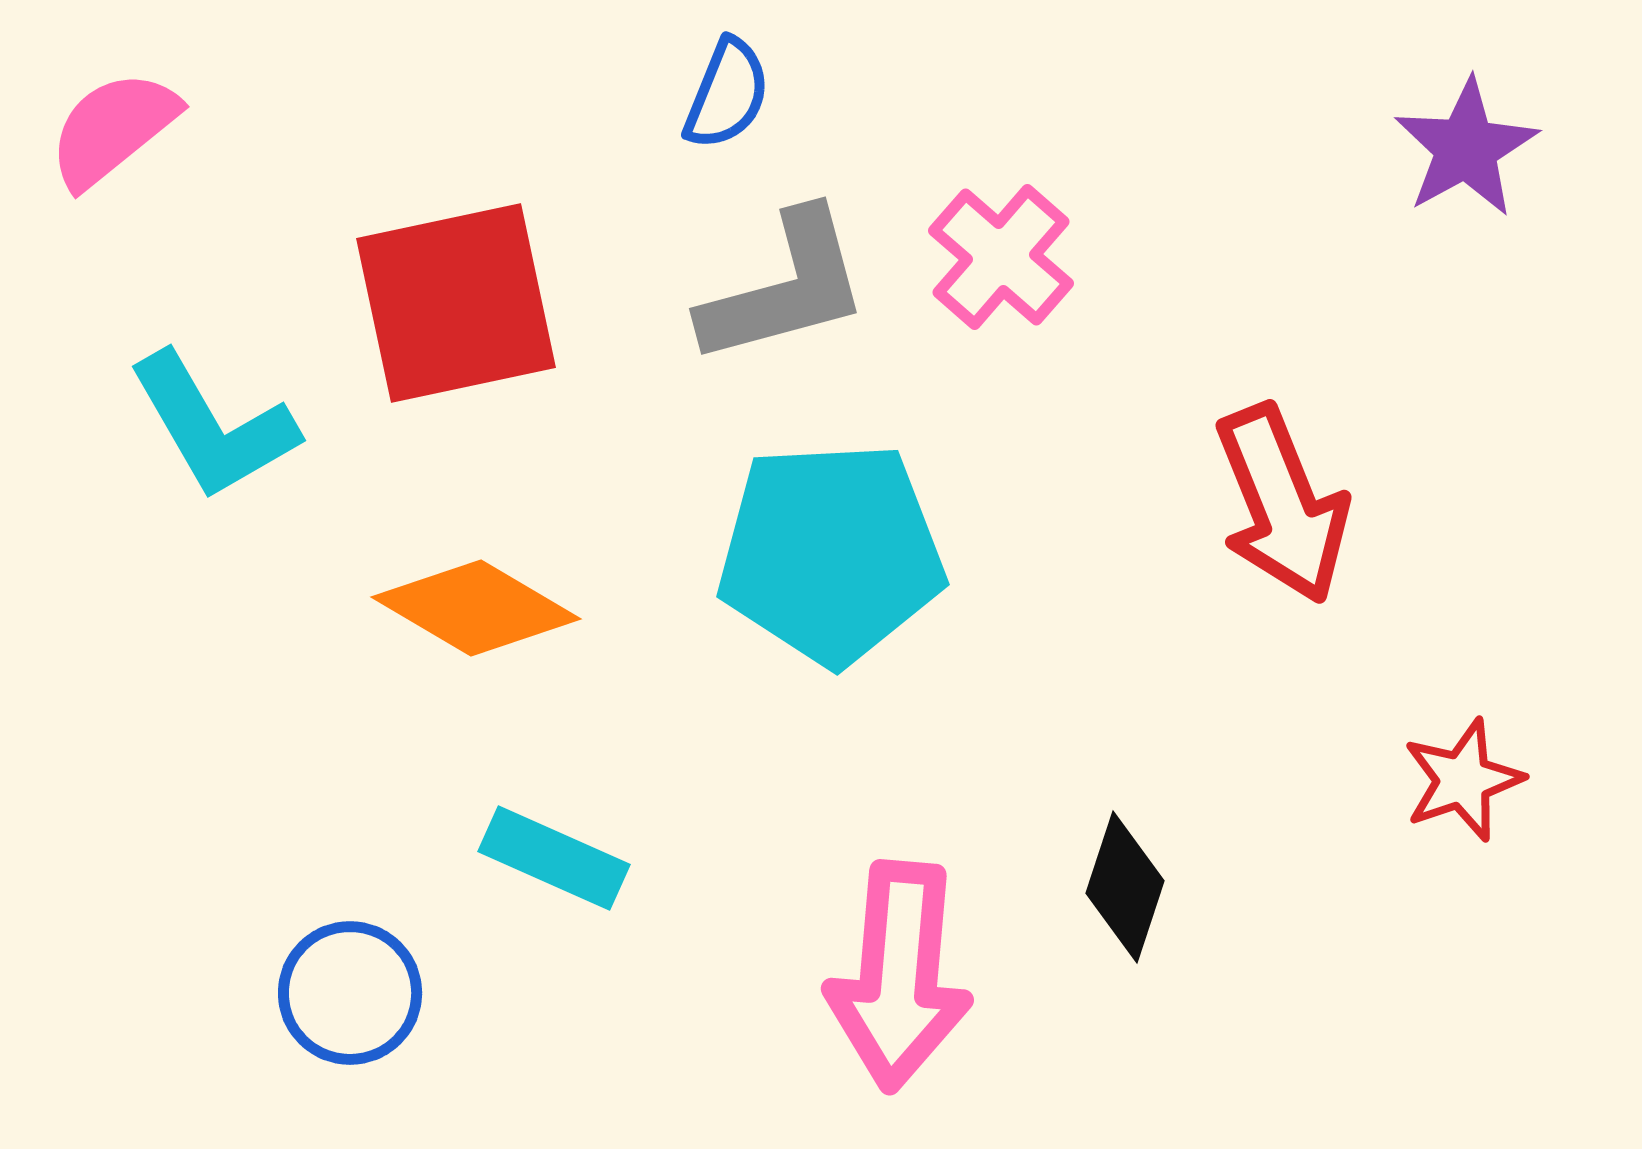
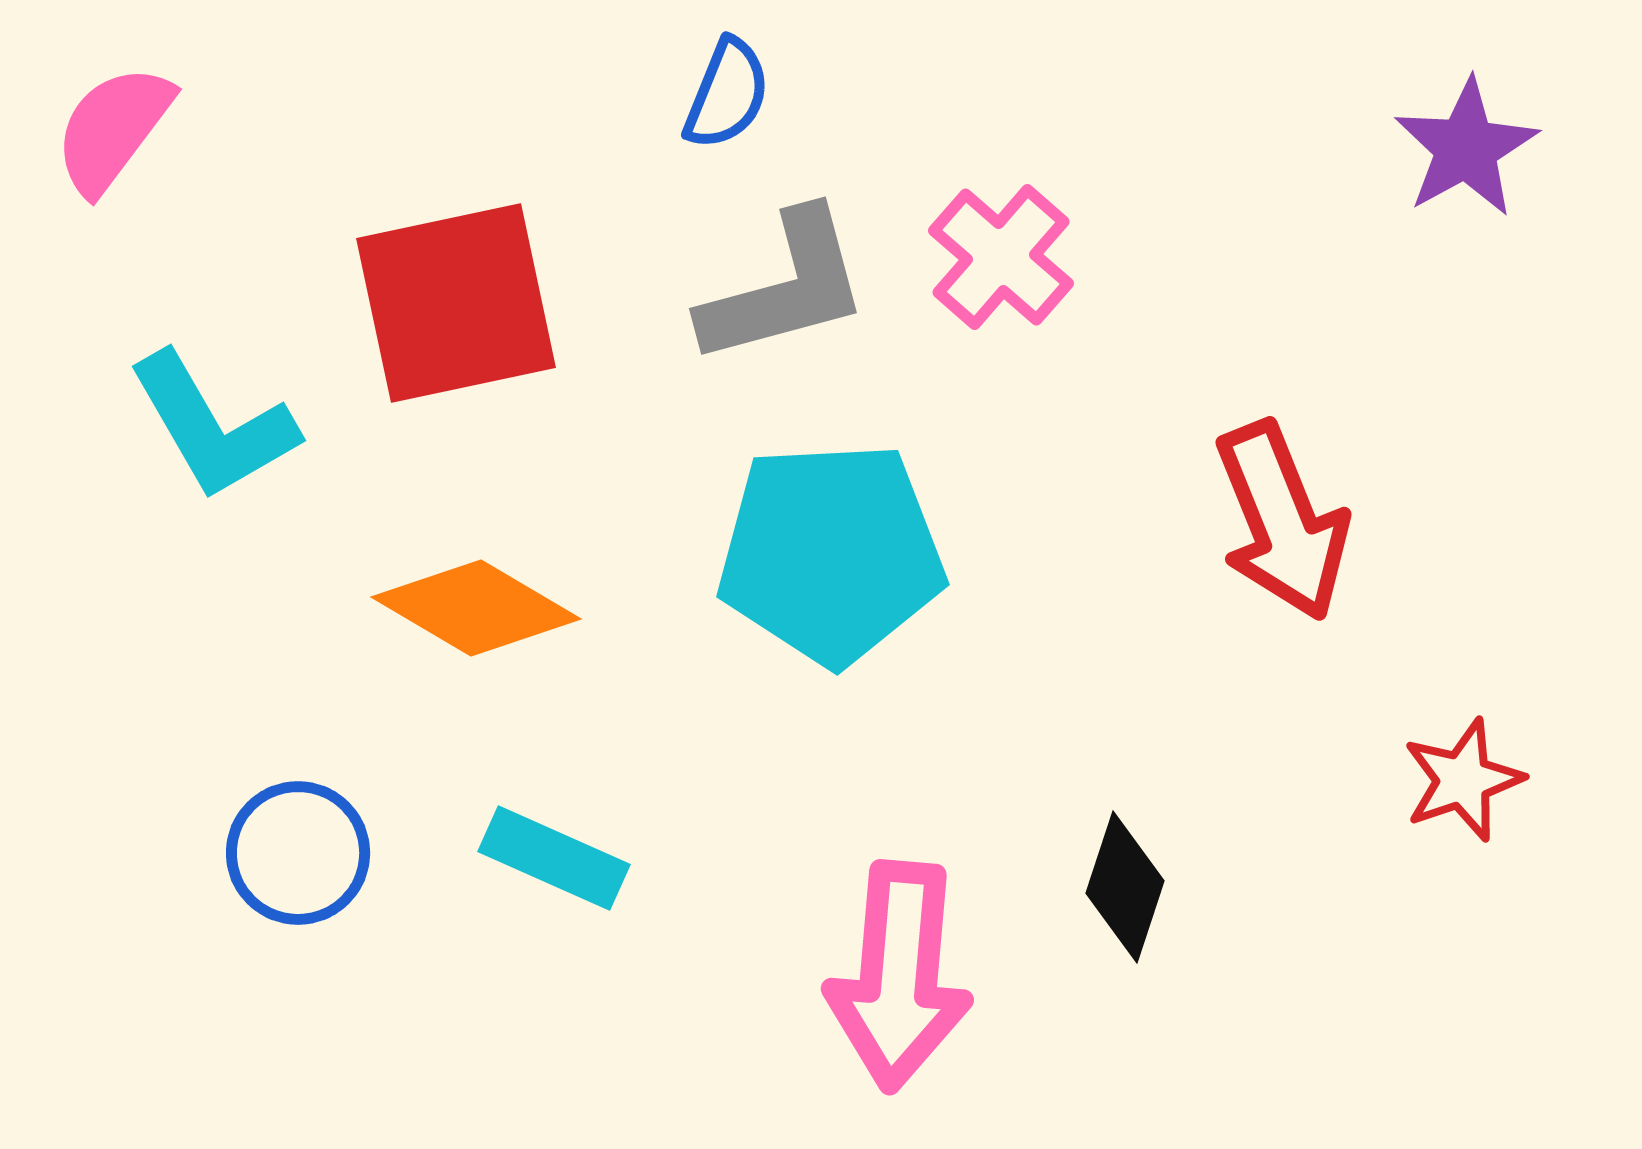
pink semicircle: rotated 14 degrees counterclockwise
red arrow: moved 17 px down
blue circle: moved 52 px left, 140 px up
